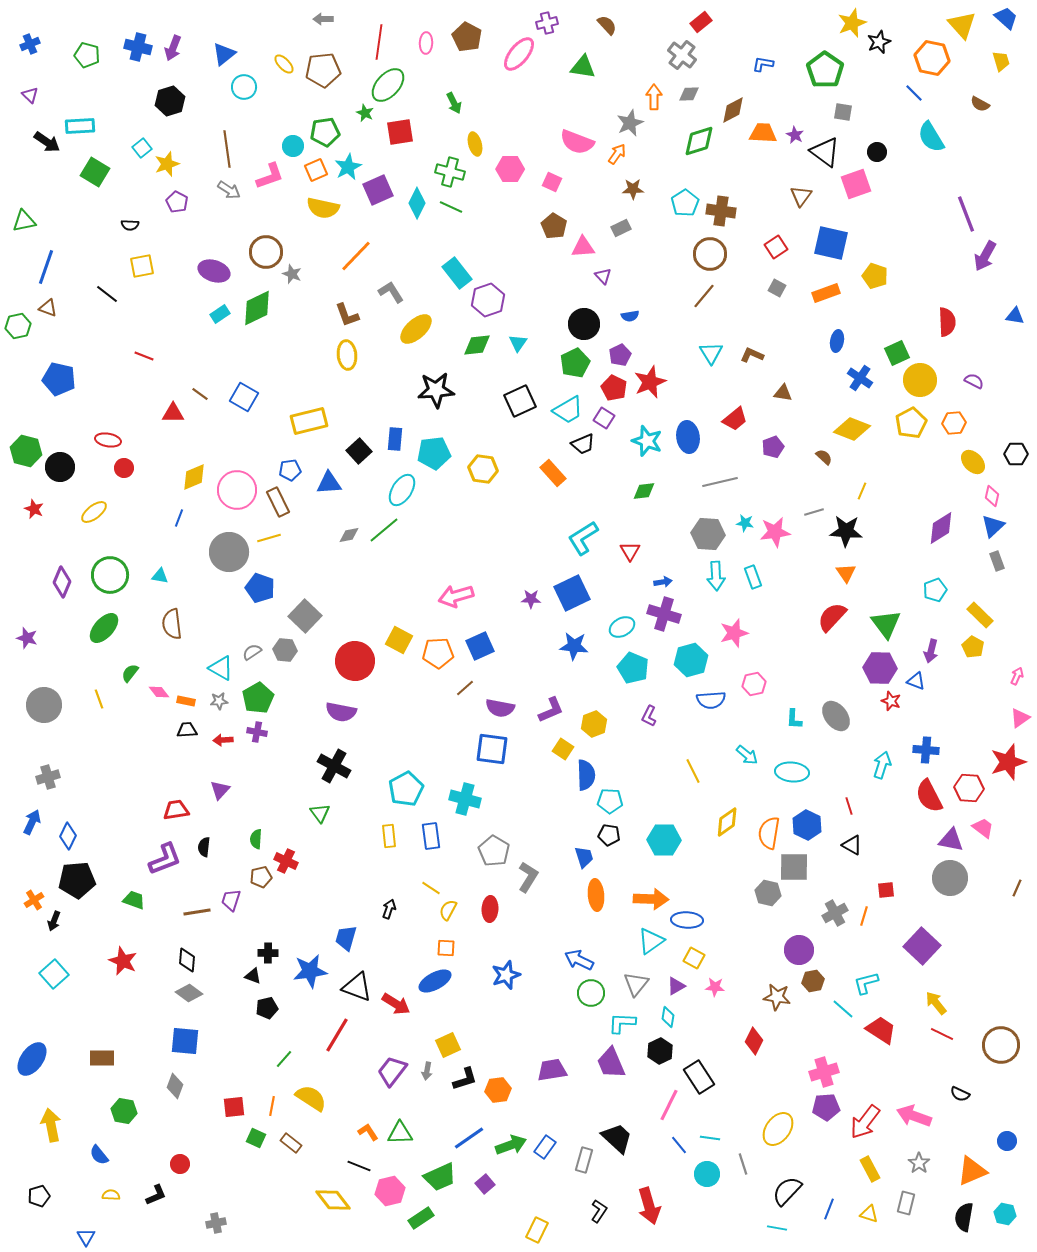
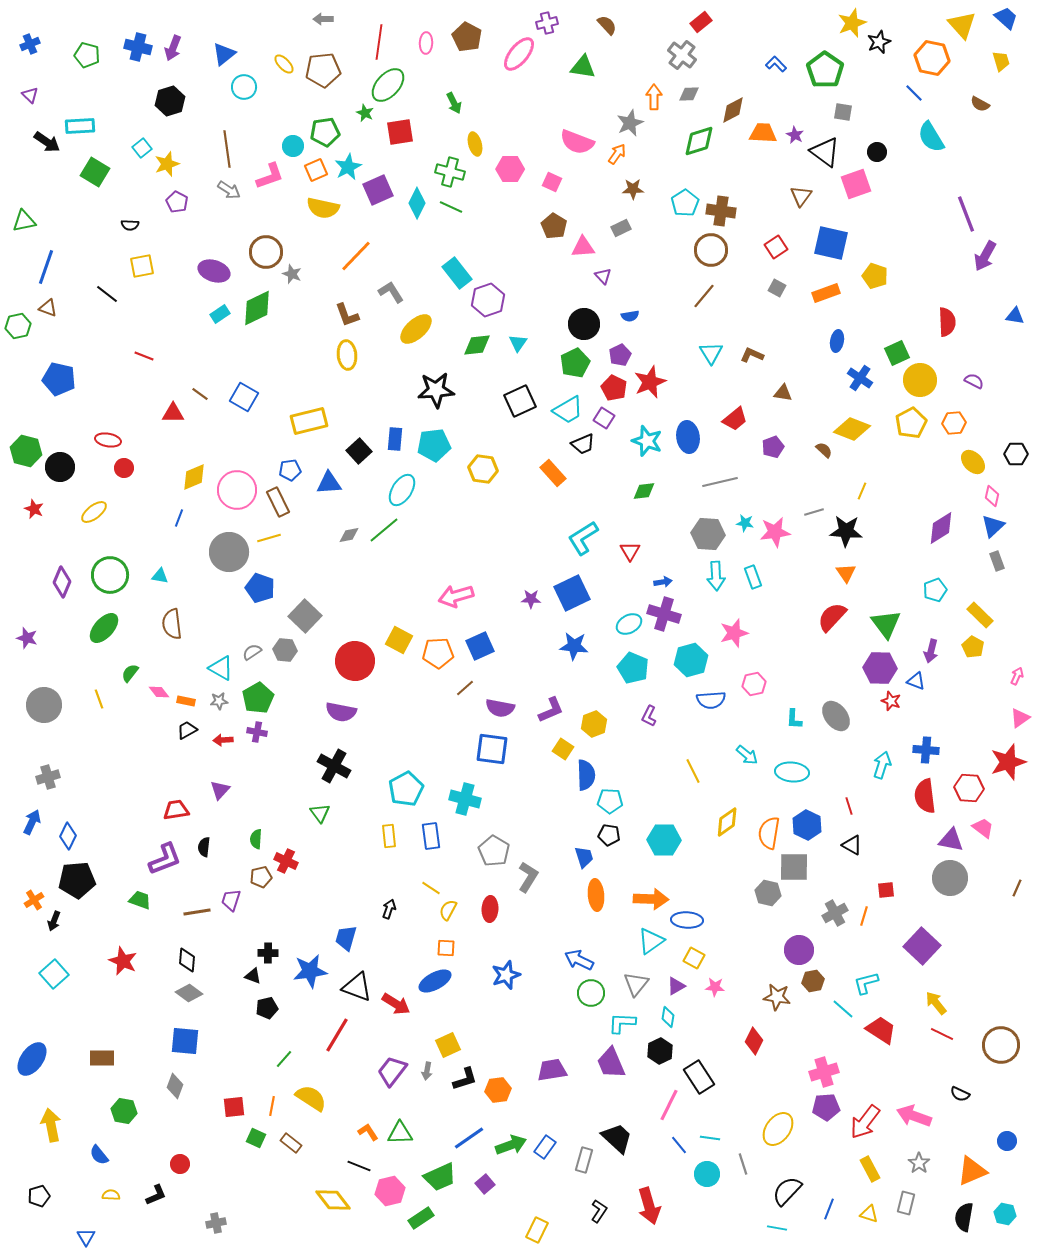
blue L-shape at (763, 64): moved 13 px right; rotated 35 degrees clockwise
brown circle at (710, 254): moved 1 px right, 4 px up
cyan pentagon at (434, 453): moved 8 px up
brown semicircle at (824, 457): moved 7 px up
cyan ellipse at (622, 627): moved 7 px right, 3 px up
black trapezoid at (187, 730): rotated 25 degrees counterclockwise
red semicircle at (929, 796): moved 4 px left; rotated 20 degrees clockwise
green trapezoid at (134, 900): moved 6 px right
